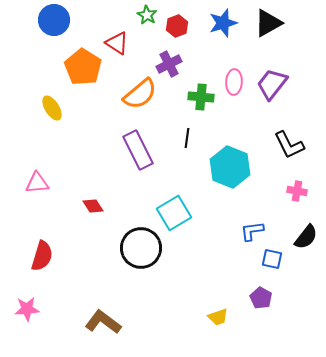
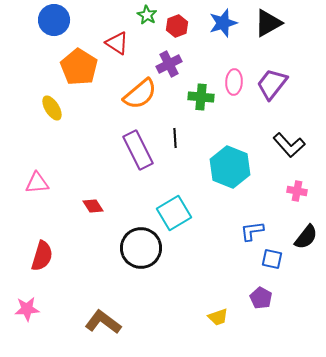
orange pentagon: moved 4 px left
black line: moved 12 px left; rotated 12 degrees counterclockwise
black L-shape: rotated 16 degrees counterclockwise
